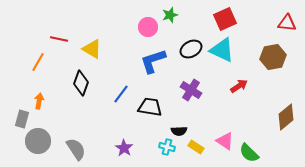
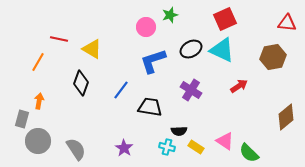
pink circle: moved 2 px left
blue line: moved 4 px up
